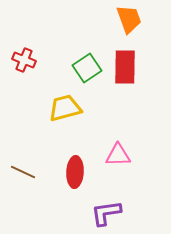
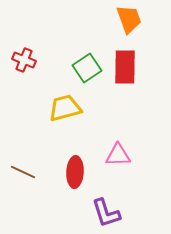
purple L-shape: rotated 100 degrees counterclockwise
